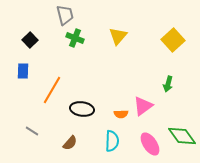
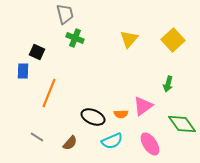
gray trapezoid: moved 1 px up
yellow triangle: moved 11 px right, 3 px down
black square: moved 7 px right, 12 px down; rotated 21 degrees counterclockwise
orange line: moved 3 px left, 3 px down; rotated 8 degrees counterclockwise
black ellipse: moved 11 px right, 8 px down; rotated 15 degrees clockwise
gray line: moved 5 px right, 6 px down
green diamond: moved 12 px up
cyan semicircle: rotated 65 degrees clockwise
